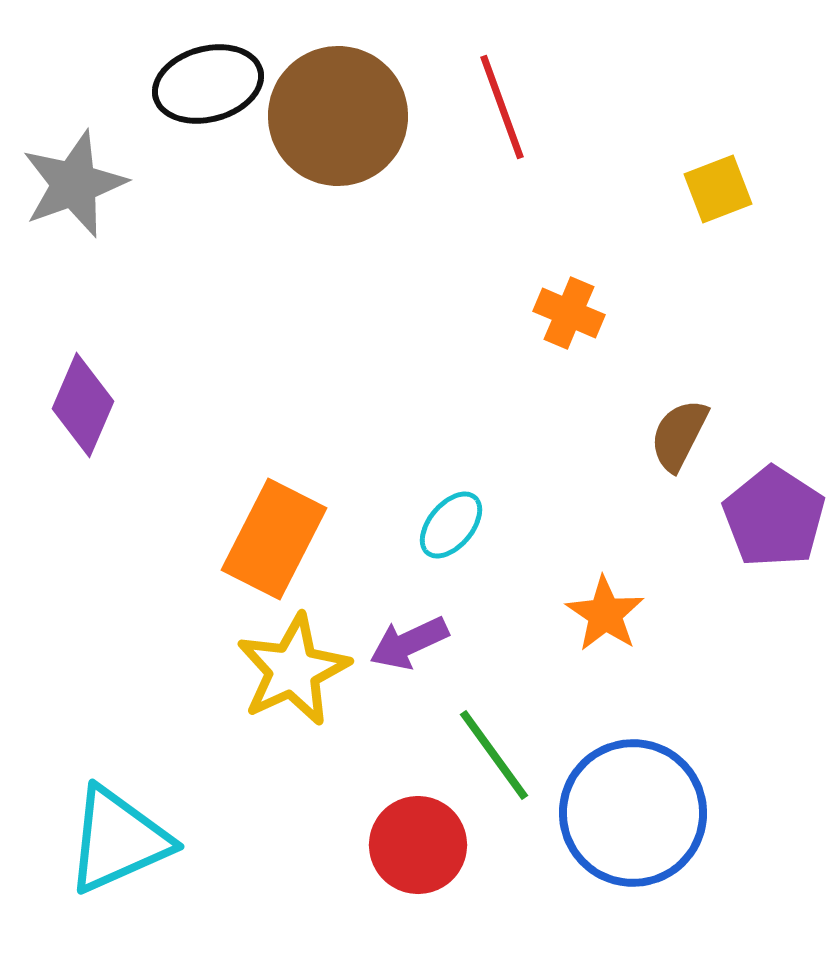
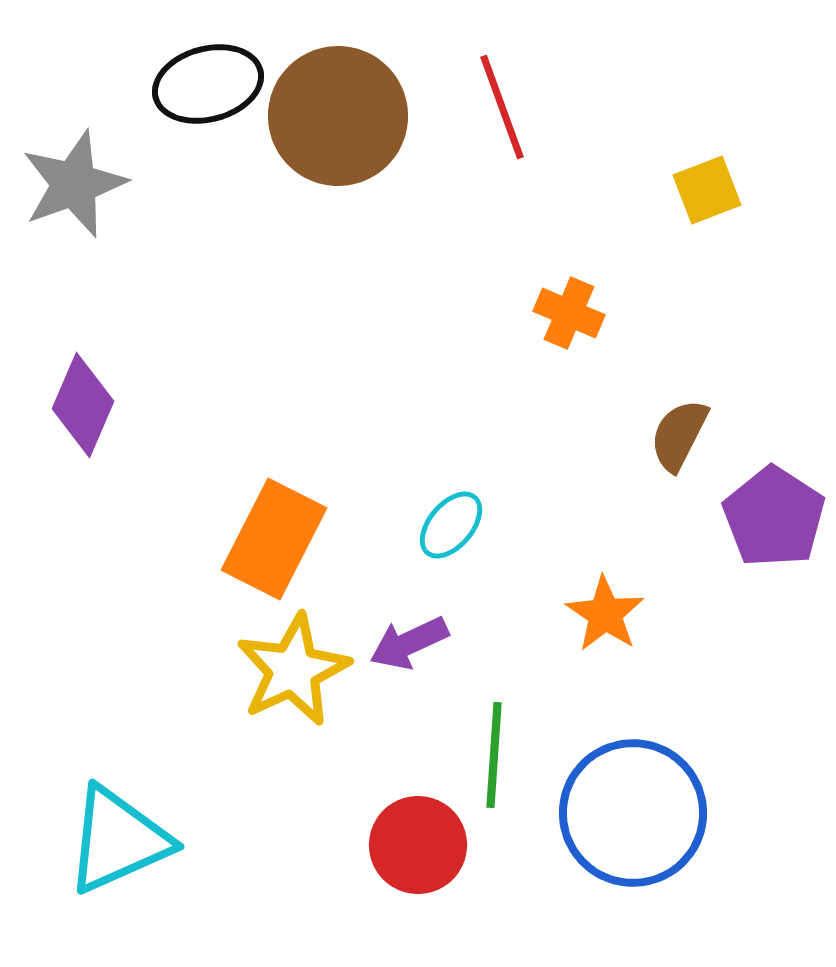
yellow square: moved 11 px left, 1 px down
green line: rotated 40 degrees clockwise
